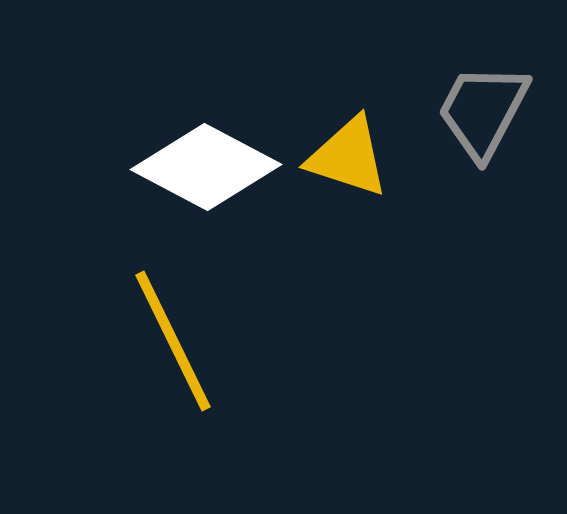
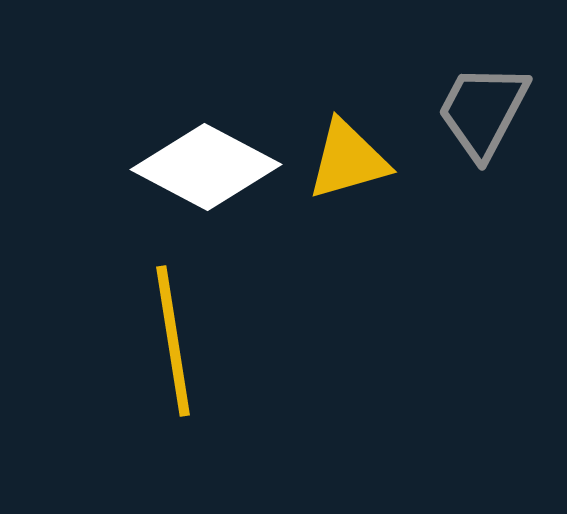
yellow triangle: moved 3 px down; rotated 34 degrees counterclockwise
yellow line: rotated 17 degrees clockwise
